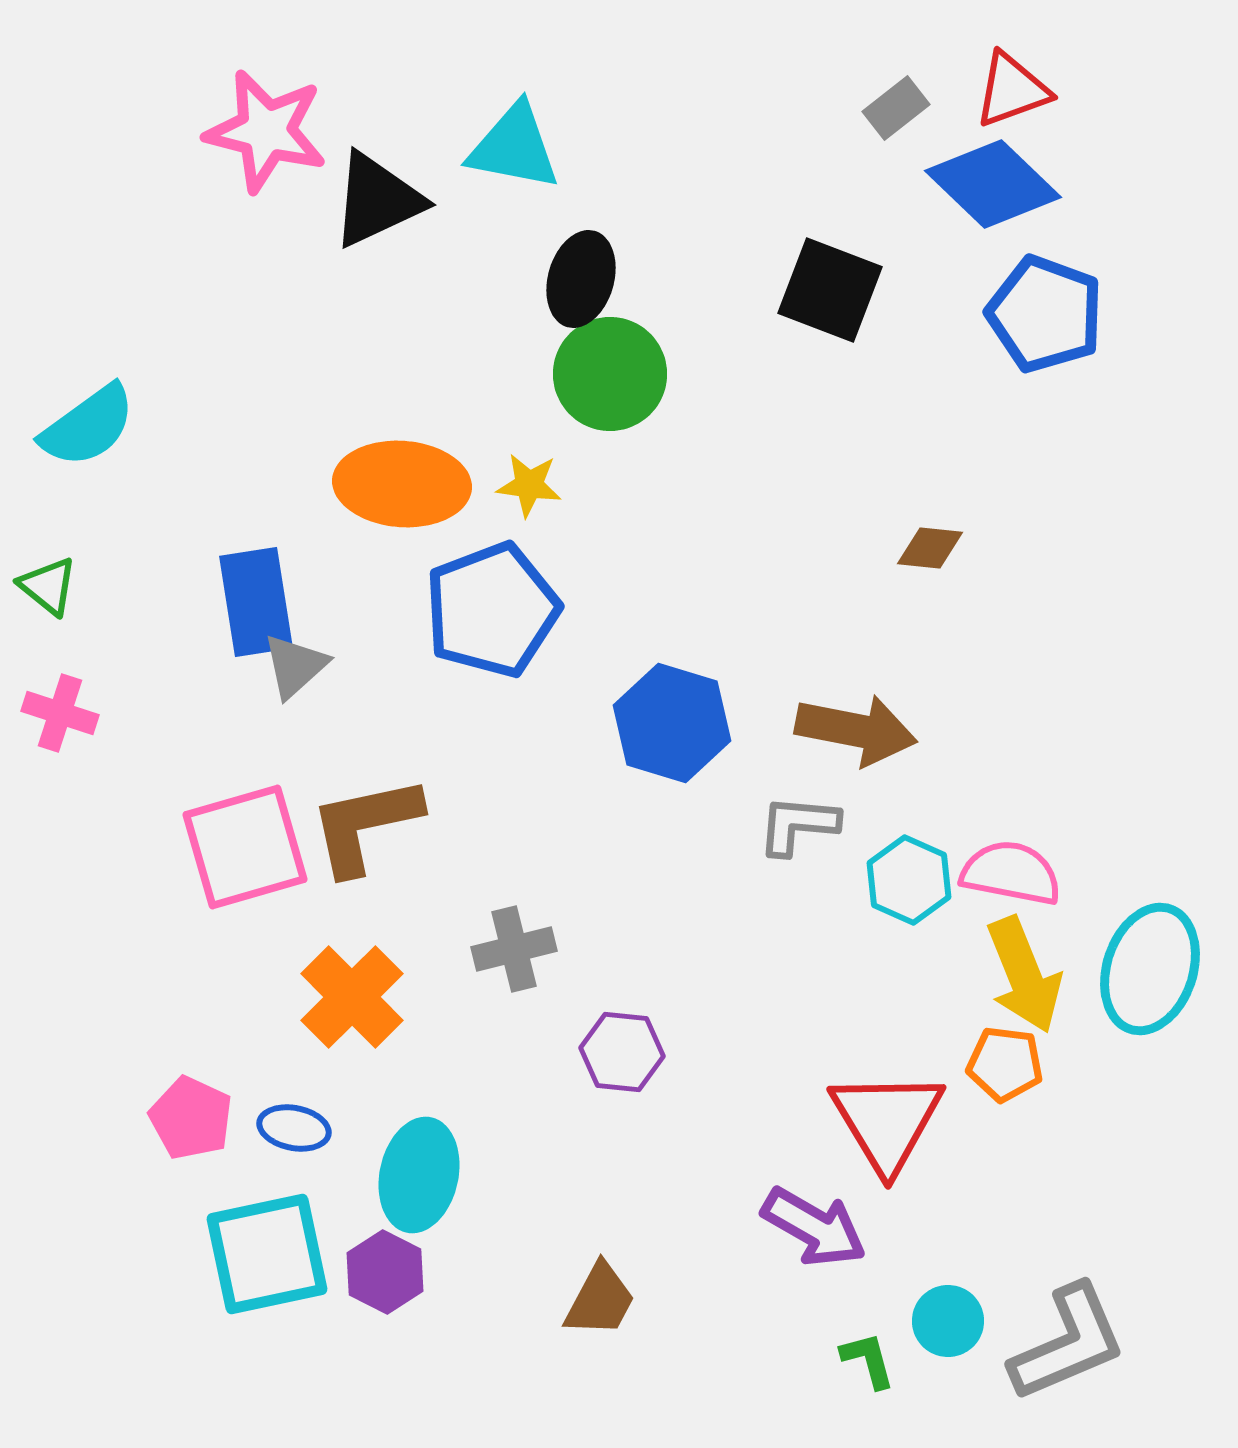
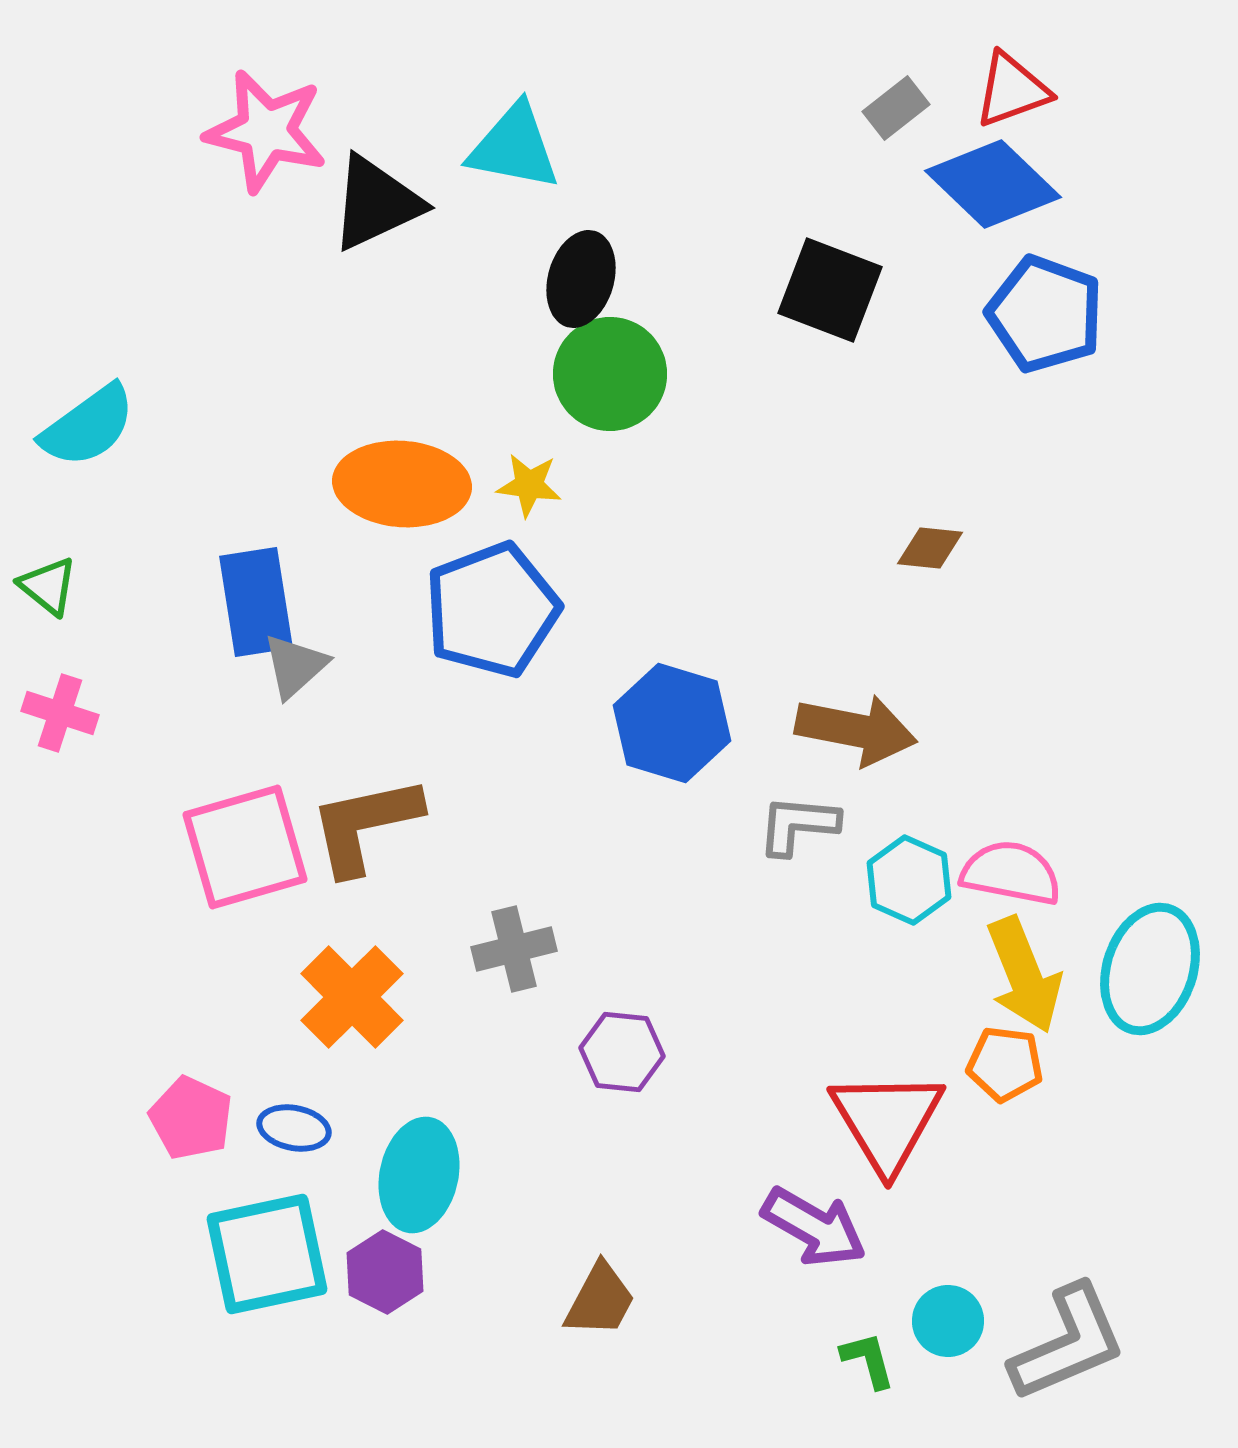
black triangle at (377, 200): moved 1 px left, 3 px down
